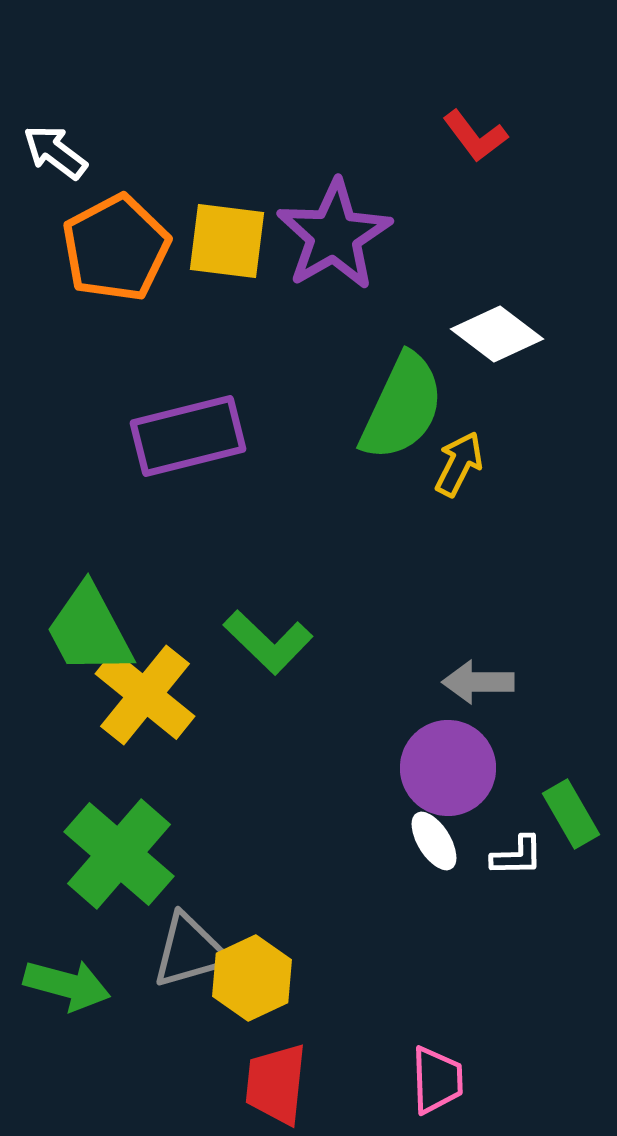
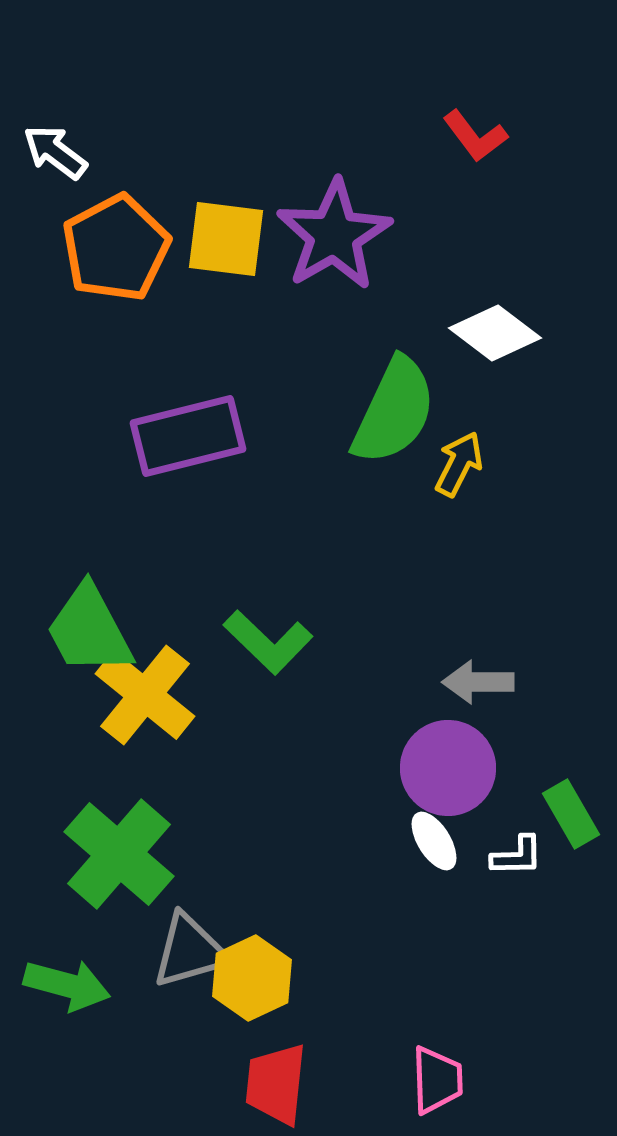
yellow square: moved 1 px left, 2 px up
white diamond: moved 2 px left, 1 px up
green semicircle: moved 8 px left, 4 px down
